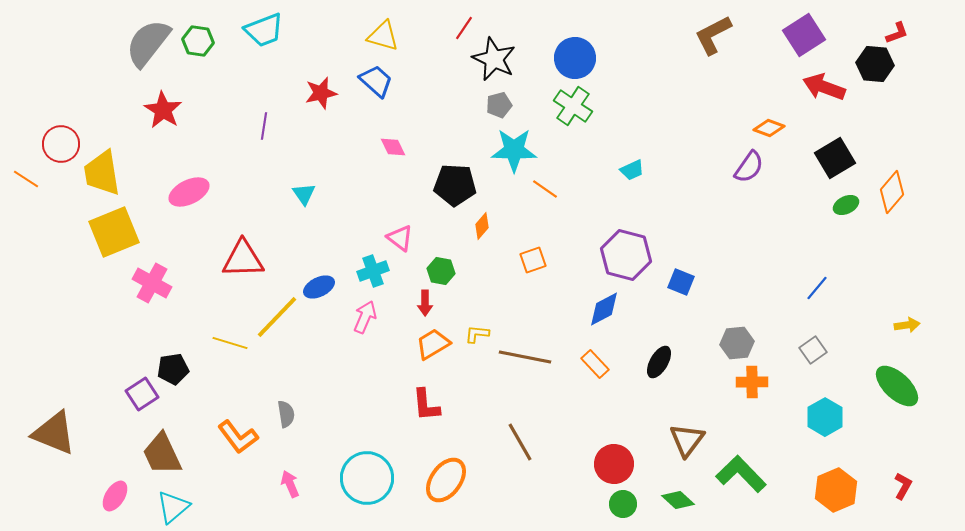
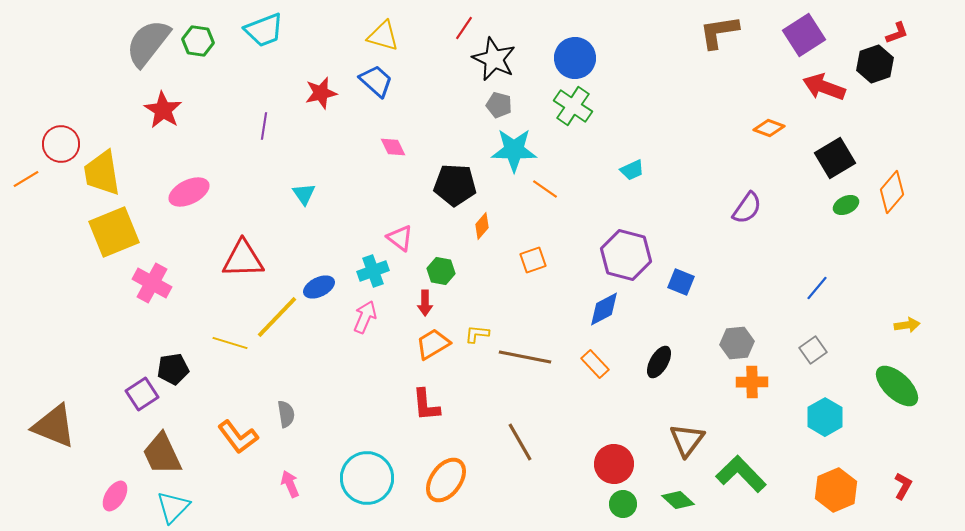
brown L-shape at (713, 35): moved 6 px right, 3 px up; rotated 18 degrees clockwise
black hexagon at (875, 64): rotated 24 degrees counterclockwise
gray pentagon at (499, 105): rotated 30 degrees clockwise
purple semicircle at (749, 167): moved 2 px left, 41 px down
orange line at (26, 179): rotated 64 degrees counterclockwise
brown triangle at (54, 433): moved 7 px up
cyan triangle at (173, 507): rotated 6 degrees counterclockwise
